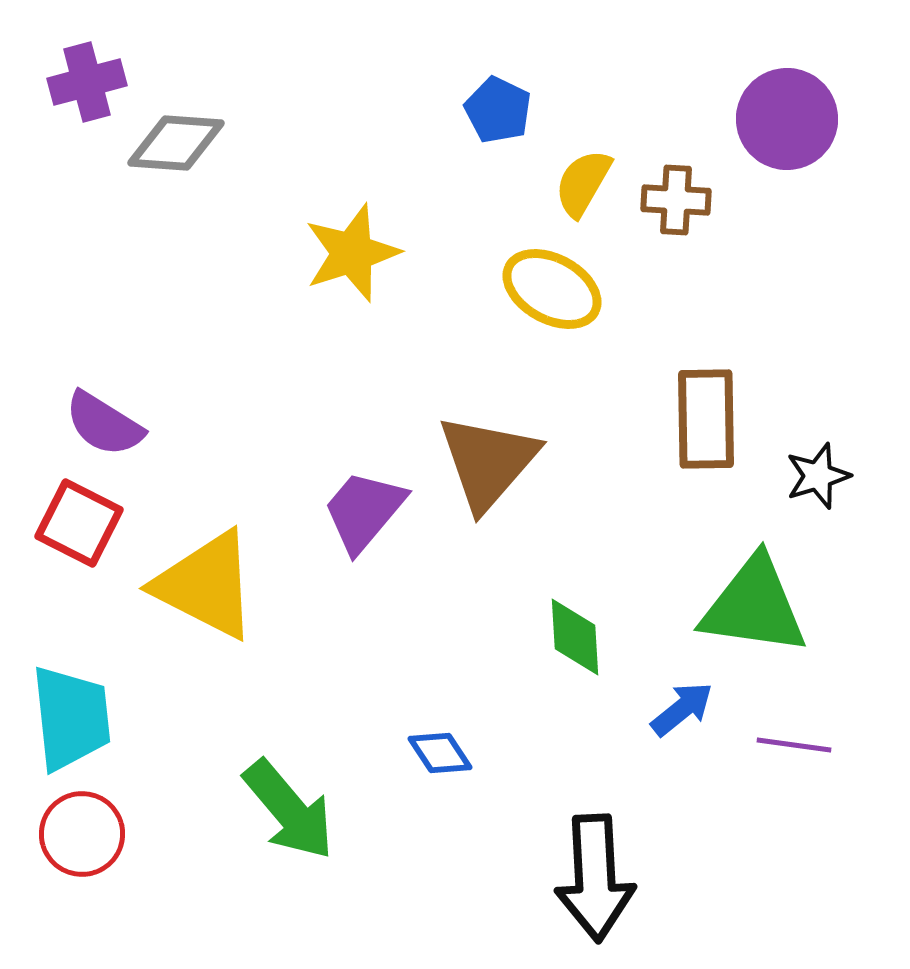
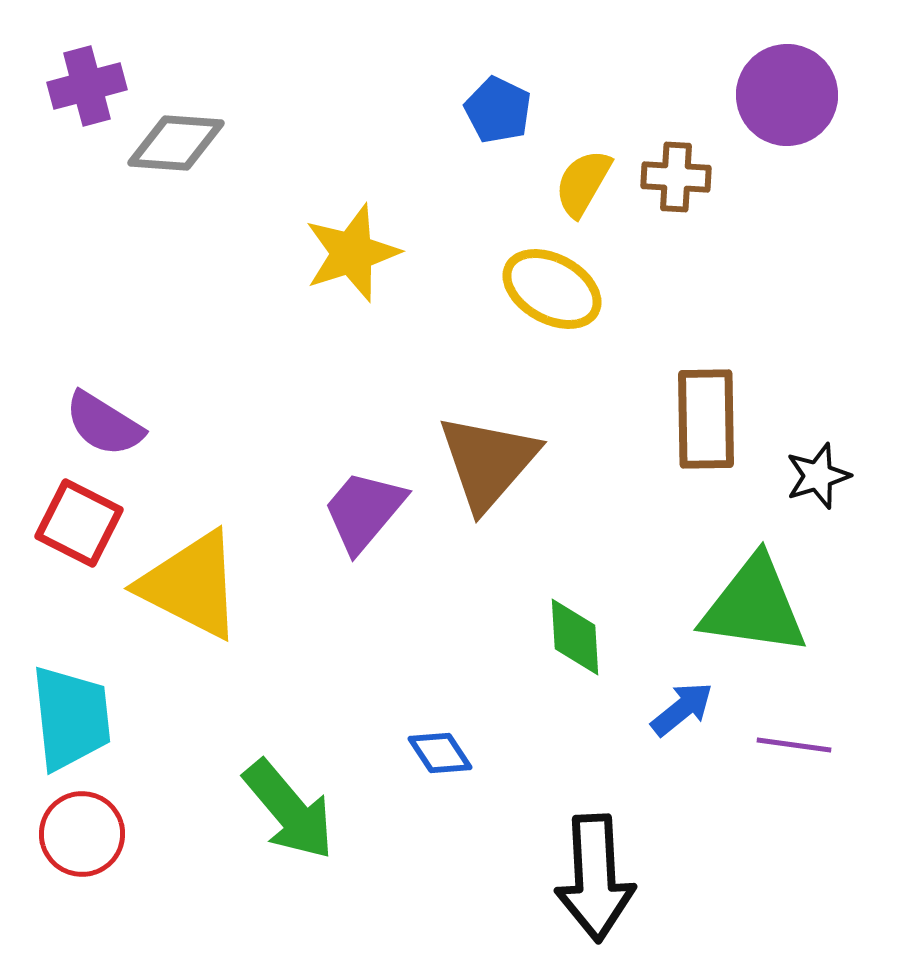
purple cross: moved 4 px down
purple circle: moved 24 px up
brown cross: moved 23 px up
yellow triangle: moved 15 px left
